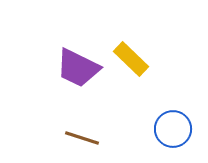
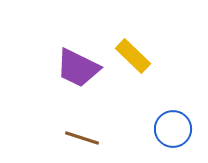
yellow rectangle: moved 2 px right, 3 px up
